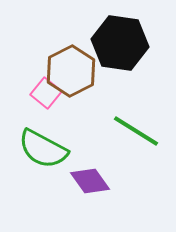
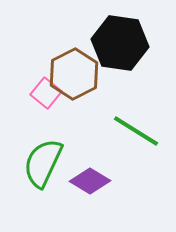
brown hexagon: moved 3 px right, 3 px down
green semicircle: moved 14 px down; rotated 87 degrees clockwise
purple diamond: rotated 24 degrees counterclockwise
